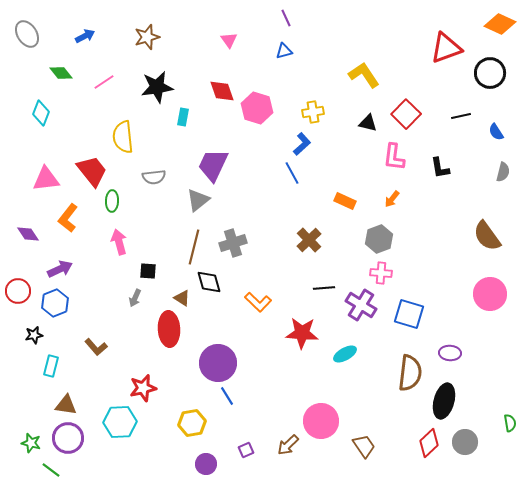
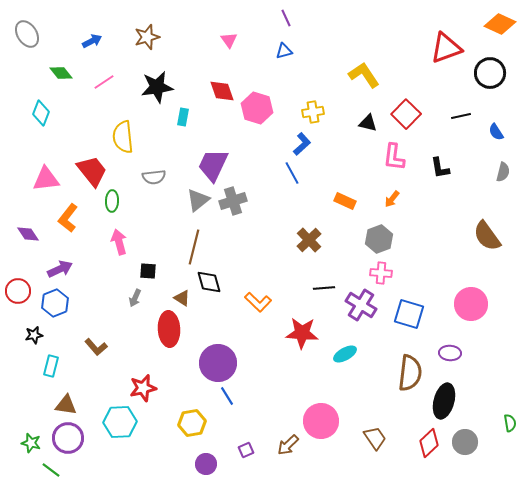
blue arrow at (85, 36): moved 7 px right, 5 px down
gray cross at (233, 243): moved 42 px up
pink circle at (490, 294): moved 19 px left, 10 px down
brown trapezoid at (364, 446): moved 11 px right, 8 px up
